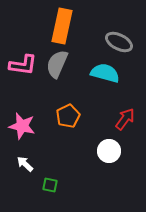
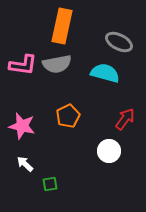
gray semicircle: rotated 124 degrees counterclockwise
green square: moved 1 px up; rotated 21 degrees counterclockwise
